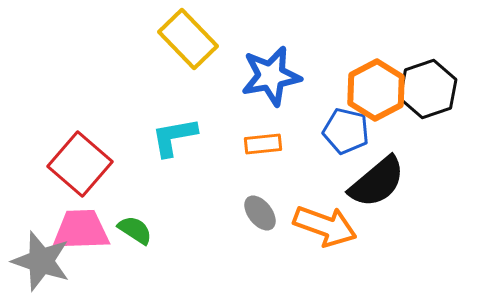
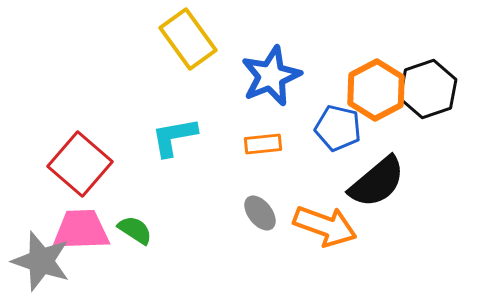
yellow rectangle: rotated 8 degrees clockwise
blue star: rotated 12 degrees counterclockwise
blue pentagon: moved 8 px left, 3 px up
